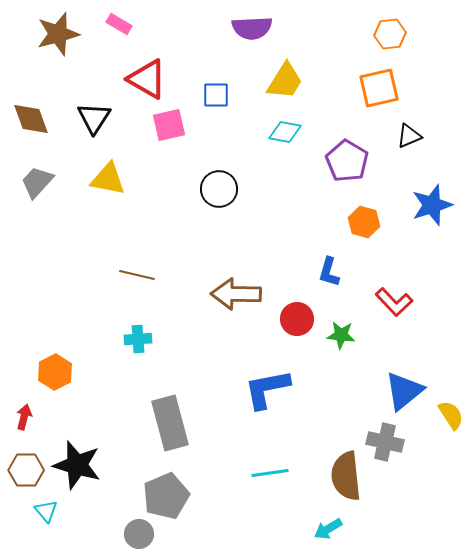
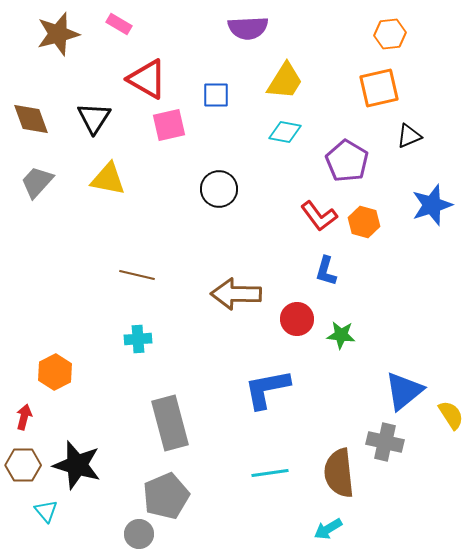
purple semicircle at (252, 28): moved 4 px left
blue L-shape at (329, 272): moved 3 px left, 1 px up
red L-shape at (394, 302): moved 75 px left, 86 px up; rotated 6 degrees clockwise
brown hexagon at (26, 470): moved 3 px left, 5 px up
brown semicircle at (346, 476): moved 7 px left, 3 px up
